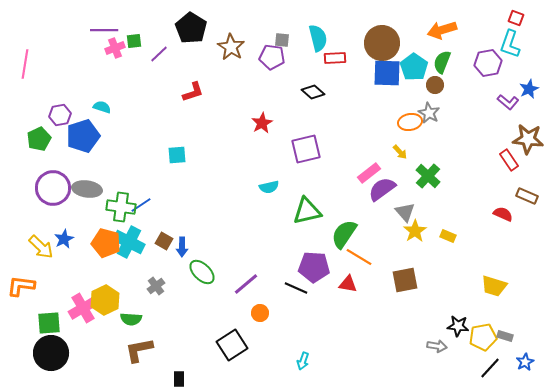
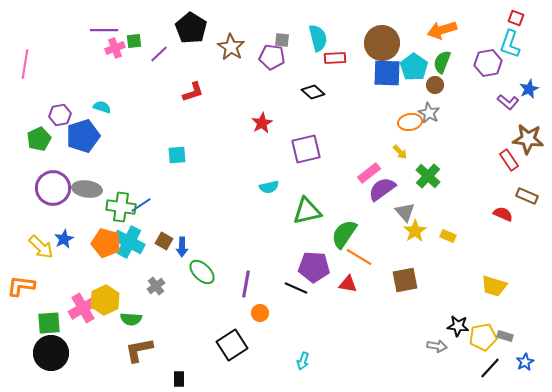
purple line at (246, 284): rotated 40 degrees counterclockwise
